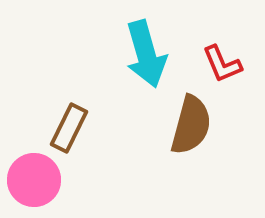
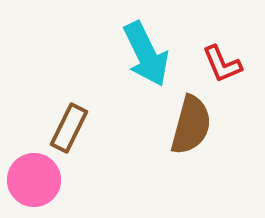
cyan arrow: rotated 10 degrees counterclockwise
